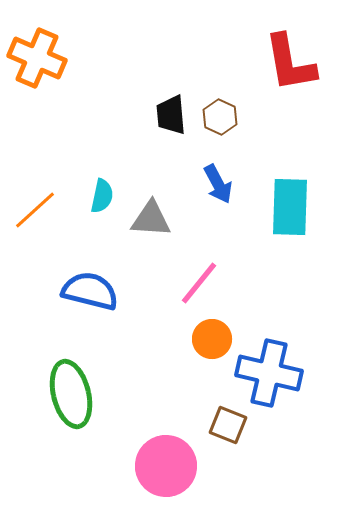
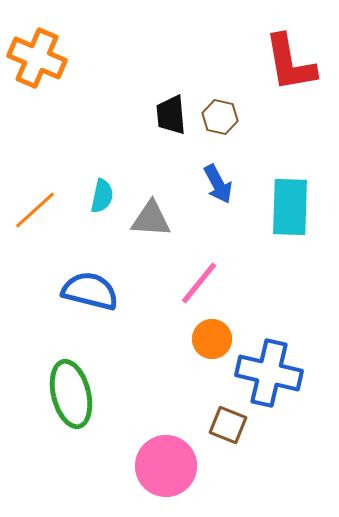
brown hexagon: rotated 12 degrees counterclockwise
